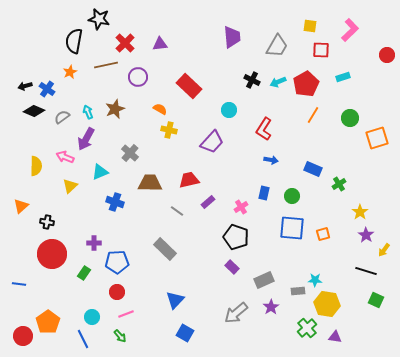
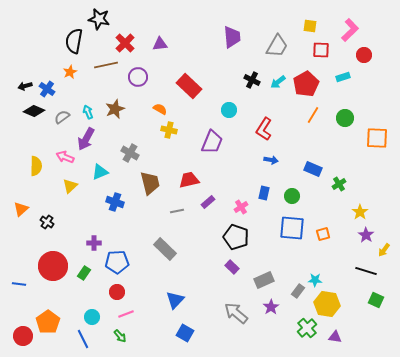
red circle at (387, 55): moved 23 px left
cyan arrow at (278, 82): rotated 14 degrees counterclockwise
green circle at (350, 118): moved 5 px left
orange square at (377, 138): rotated 20 degrees clockwise
purple trapezoid at (212, 142): rotated 20 degrees counterclockwise
gray cross at (130, 153): rotated 12 degrees counterclockwise
brown trapezoid at (150, 183): rotated 75 degrees clockwise
orange triangle at (21, 206): moved 3 px down
gray line at (177, 211): rotated 48 degrees counterclockwise
black cross at (47, 222): rotated 24 degrees clockwise
red circle at (52, 254): moved 1 px right, 12 px down
gray rectangle at (298, 291): rotated 48 degrees counterclockwise
gray arrow at (236, 313): rotated 80 degrees clockwise
